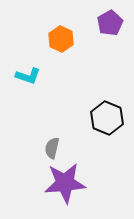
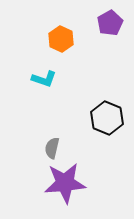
cyan L-shape: moved 16 px right, 3 px down
